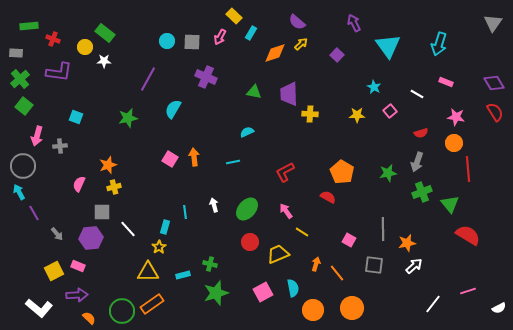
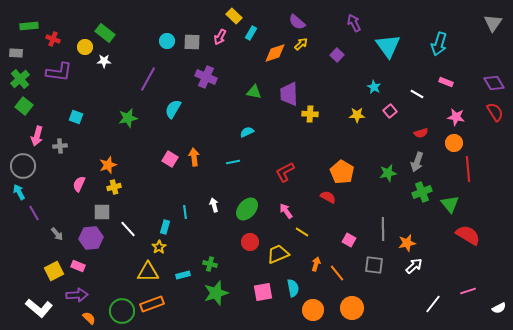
pink square at (263, 292): rotated 18 degrees clockwise
orange rectangle at (152, 304): rotated 15 degrees clockwise
